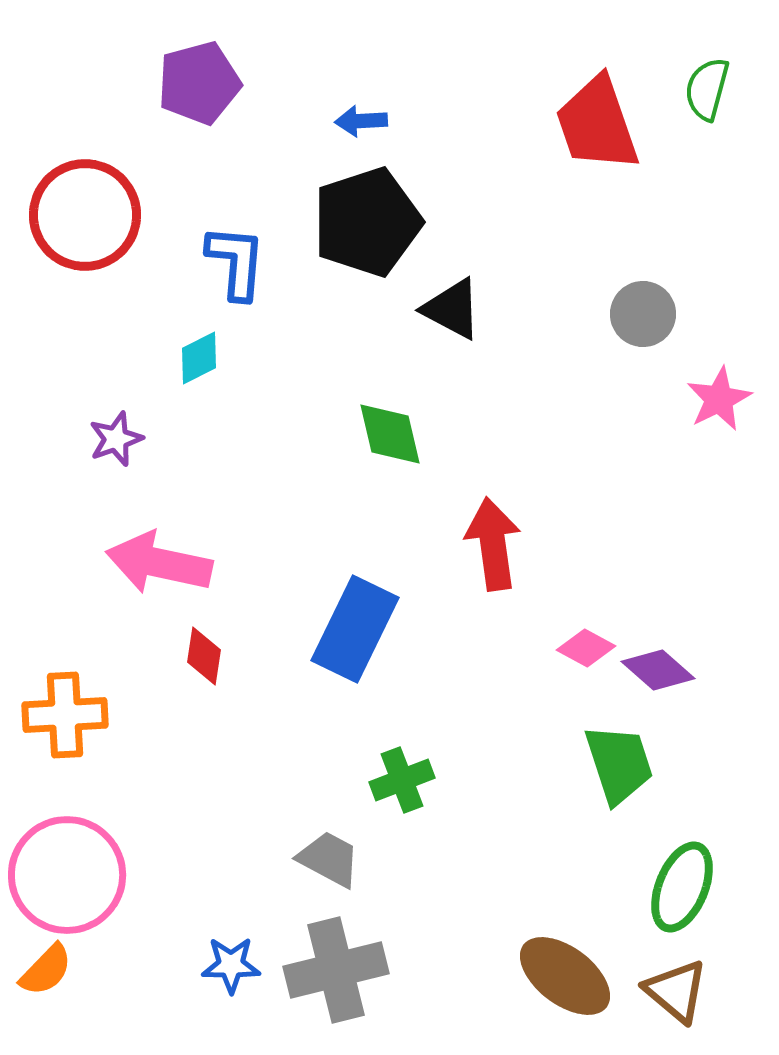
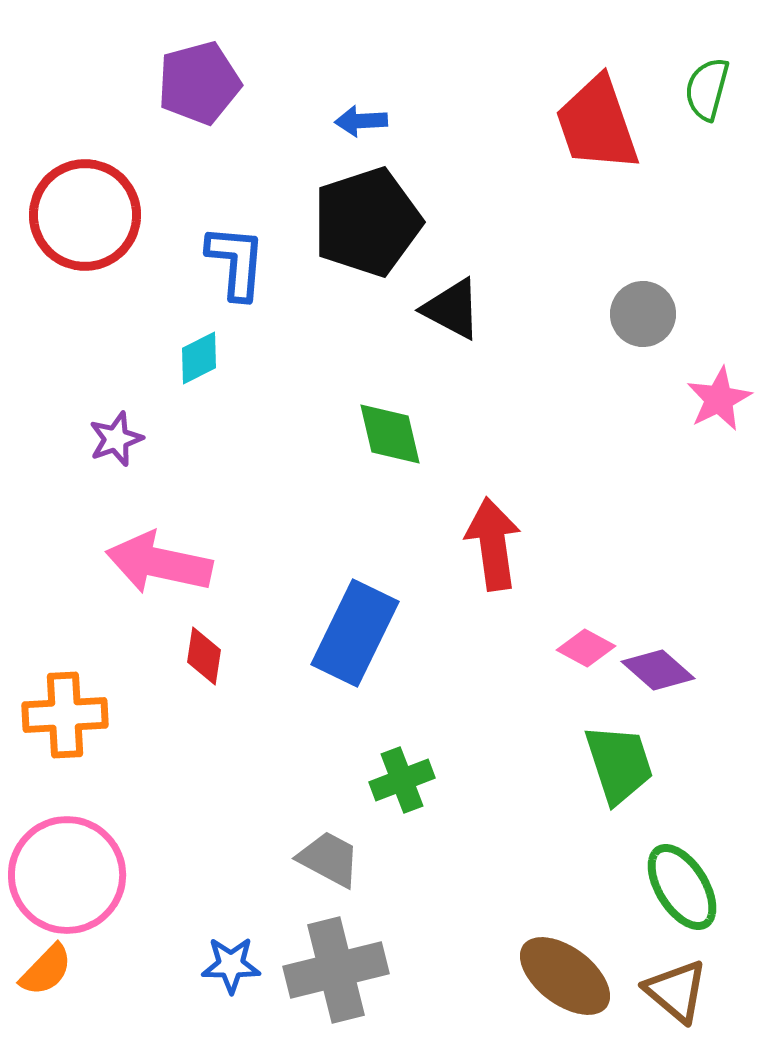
blue rectangle: moved 4 px down
green ellipse: rotated 54 degrees counterclockwise
